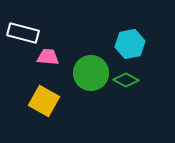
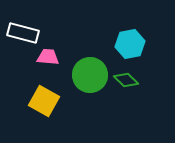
green circle: moved 1 px left, 2 px down
green diamond: rotated 15 degrees clockwise
